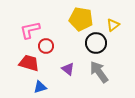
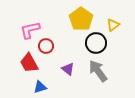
yellow pentagon: rotated 25 degrees clockwise
red trapezoid: rotated 135 degrees counterclockwise
gray arrow: moved 1 px left, 1 px up
